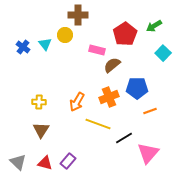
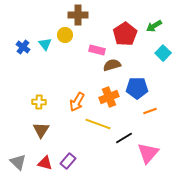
brown semicircle: rotated 24 degrees clockwise
